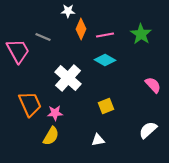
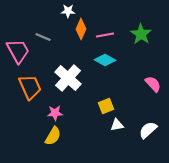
pink semicircle: moved 1 px up
orange trapezoid: moved 17 px up
yellow semicircle: moved 2 px right
white triangle: moved 19 px right, 15 px up
